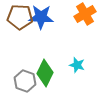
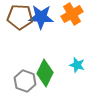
orange cross: moved 13 px left
